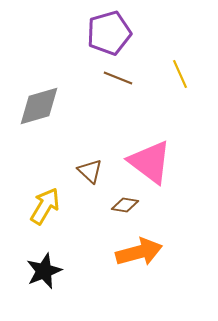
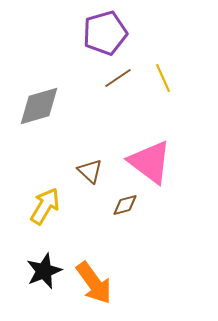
purple pentagon: moved 4 px left
yellow line: moved 17 px left, 4 px down
brown line: rotated 56 degrees counterclockwise
brown diamond: rotated 24 degrees counterclockwise
orange arrow: moved 45 px left, 31 px down; rotated 69 degrees clockwise
